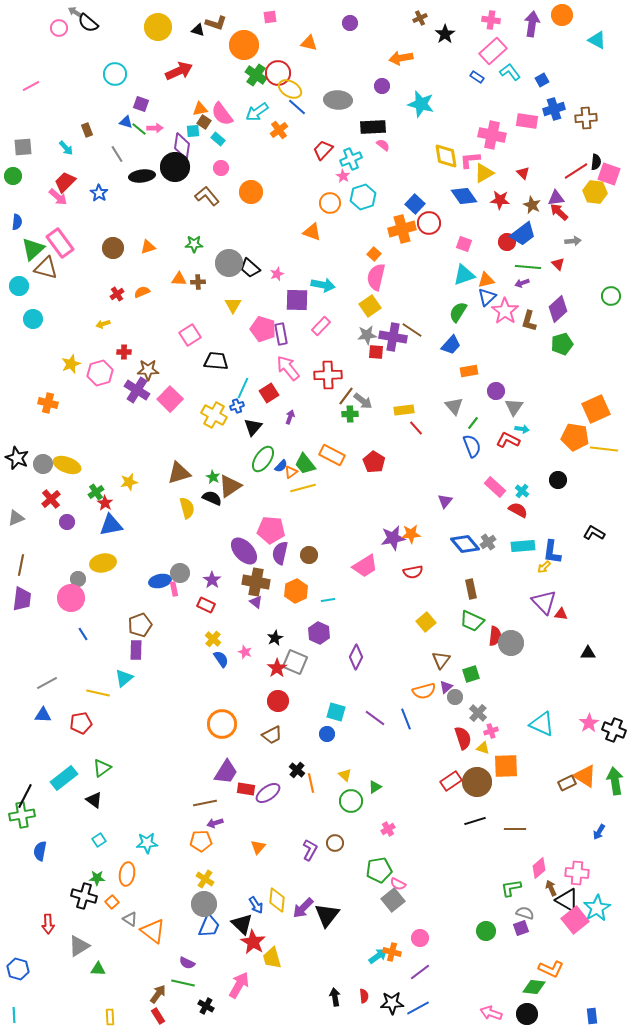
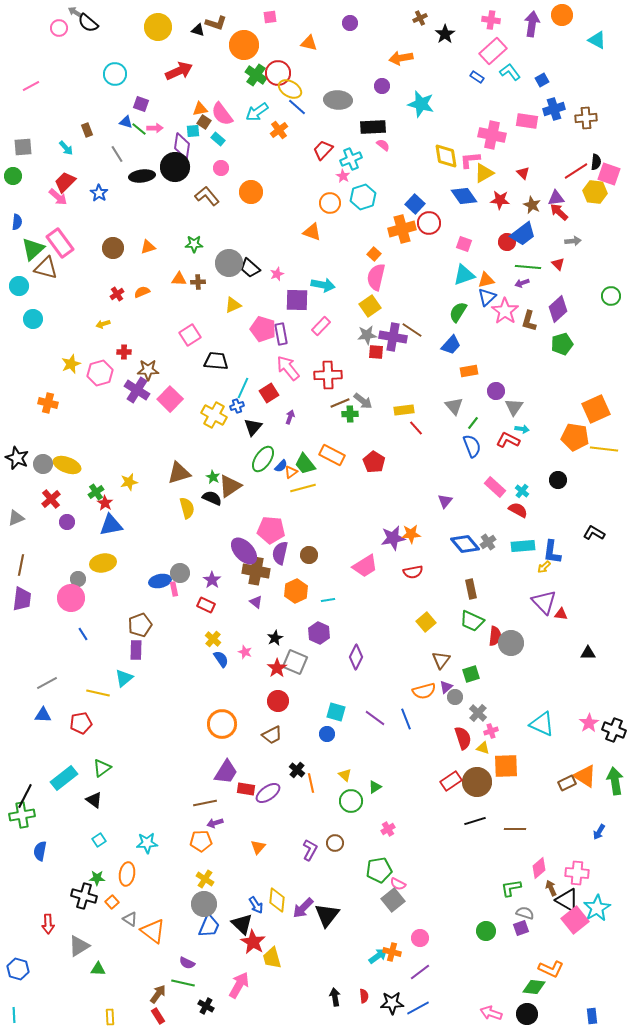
yellow triangle at (233, 305): rotated 36 degrees clockwise
brown line at (346, 396): moved 6 px left, 7 px down; rotated 30 degrees clockwise
brown cross at (256, 582): moved 11 px up
